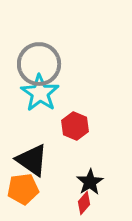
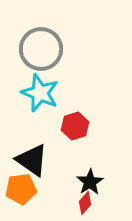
gray circle: moved 2 px right, 15 px up
cyan star: rotated 12 degrees counterclockwise
red hexagon: rotated 20 degrees clockwise
orange pentagon: moved 2 px left
red diamond: moved 1 px right
